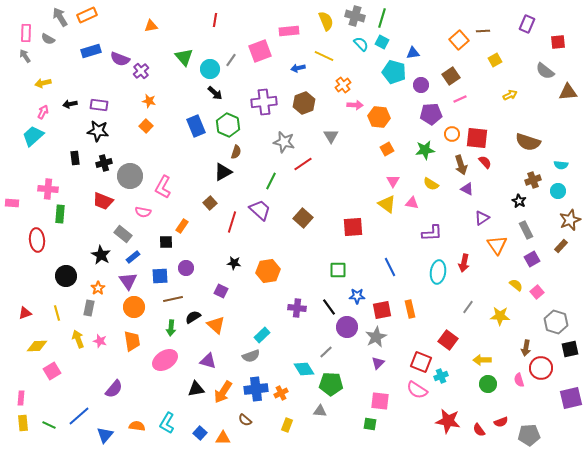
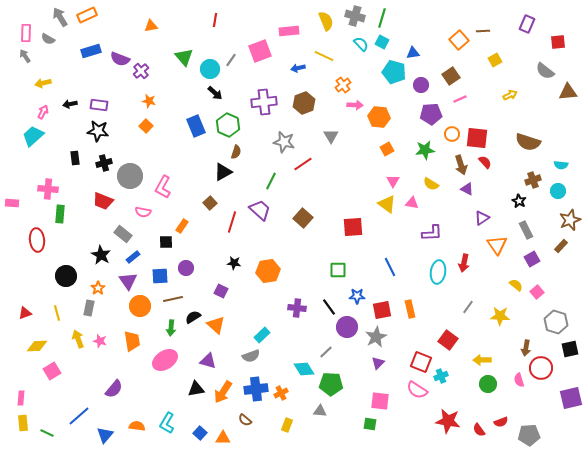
orange circle at (134, 307): moved 6 px right, 1 px up
green line at (49, 425): moved 2 px left, 8 px down
